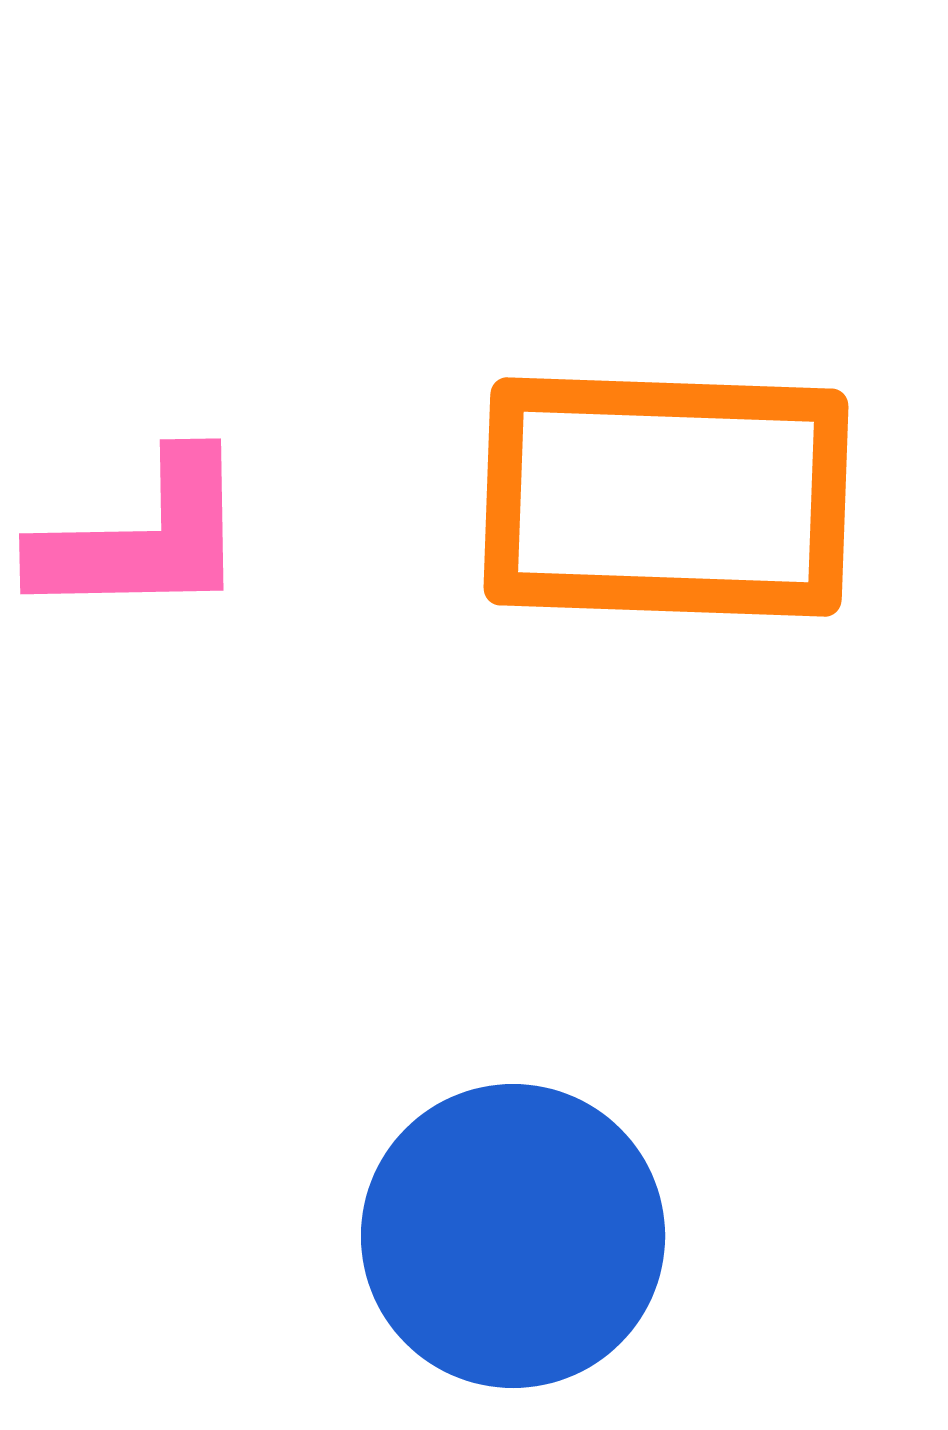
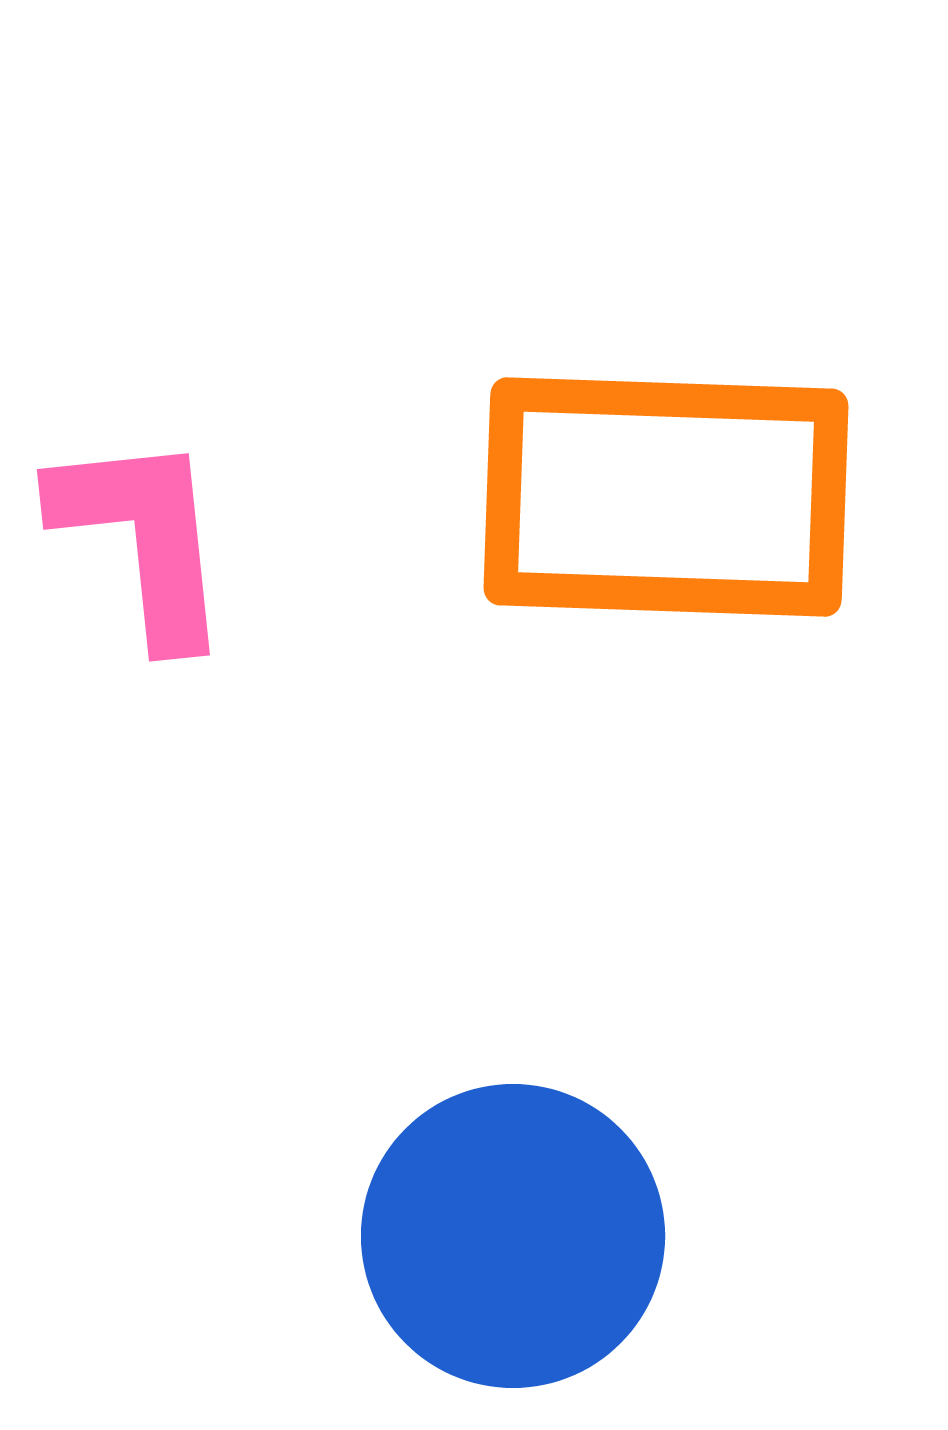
pink L-shape: rotated 95 degrees counterclockwise
